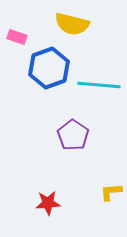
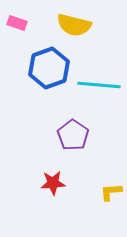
yellow semicircle: moved 2 px right, 1 px down
pink rectangle: moved 14 px up
red star: moved 5 px right, 20 px up
